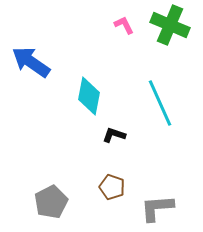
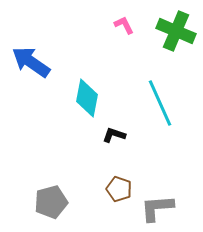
green cross: moved 6 px right, 6 px down
cyan diamond: moved 2 px left, 2 px down
brown pentagon: moved 7 px right, 2 px down
gray pentagon: rotated 12 degrees clockwise
